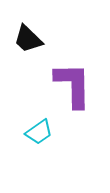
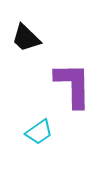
black trapezoid: moved 2 px left, 1 px up
